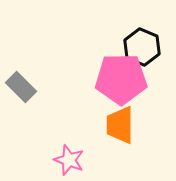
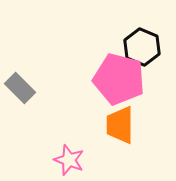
pink pentagon: moved 2 px left; rotated 15 degrees clockwise
gray rectangle: moved 1 px left, 1 px down
